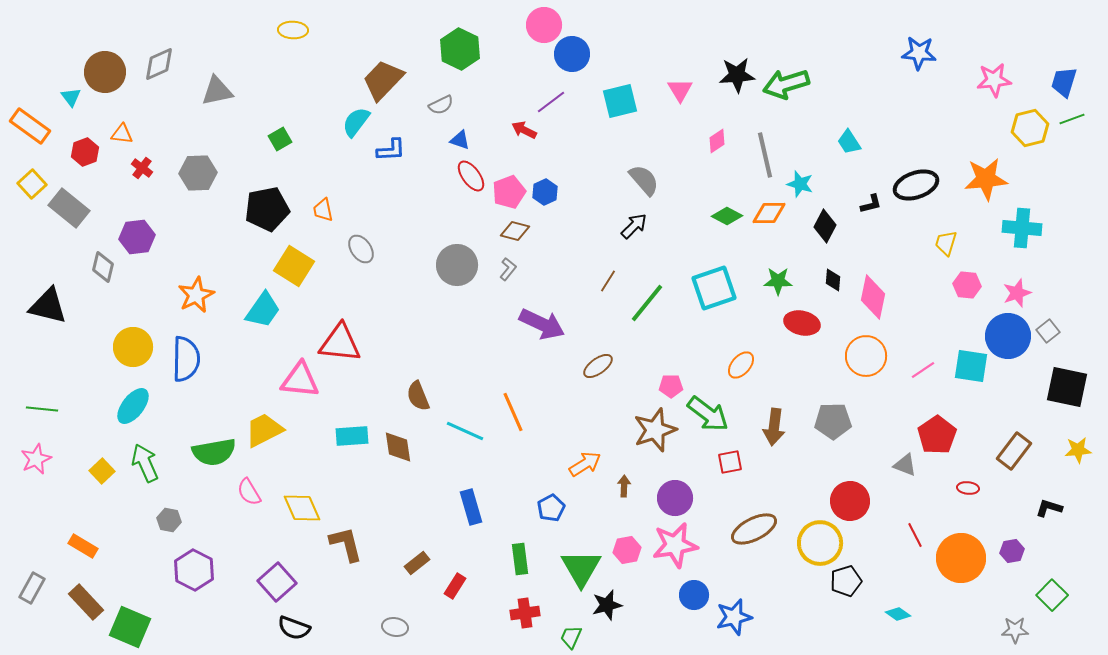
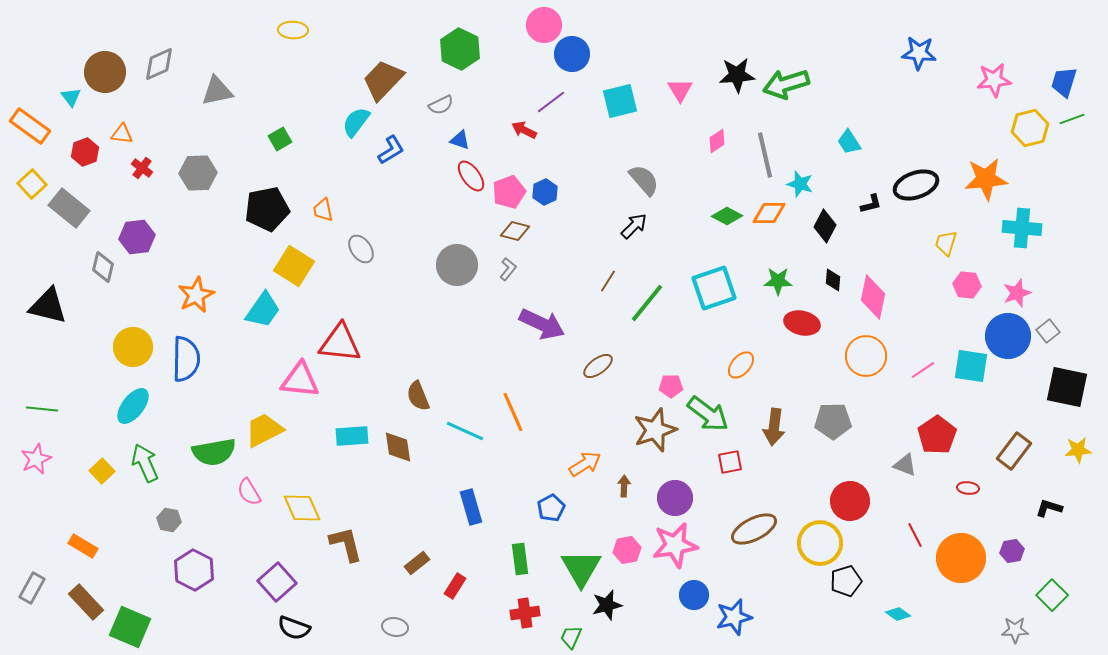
blue L-shape at (391, 150): rotated 28 degrees counterclockwise
